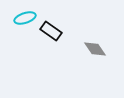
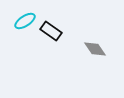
cyan ellipse: moved 3 px down; rotated 15 degrees counterclockwise
